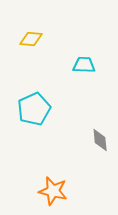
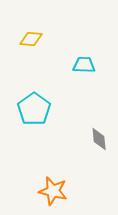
cyan pentagon: rotated 12 degrees counterclockwise
gray diamond: moved 1 px left, 1 px up
